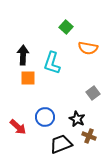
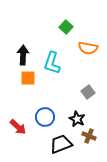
gray square: moved 5 px left, 1 px up
